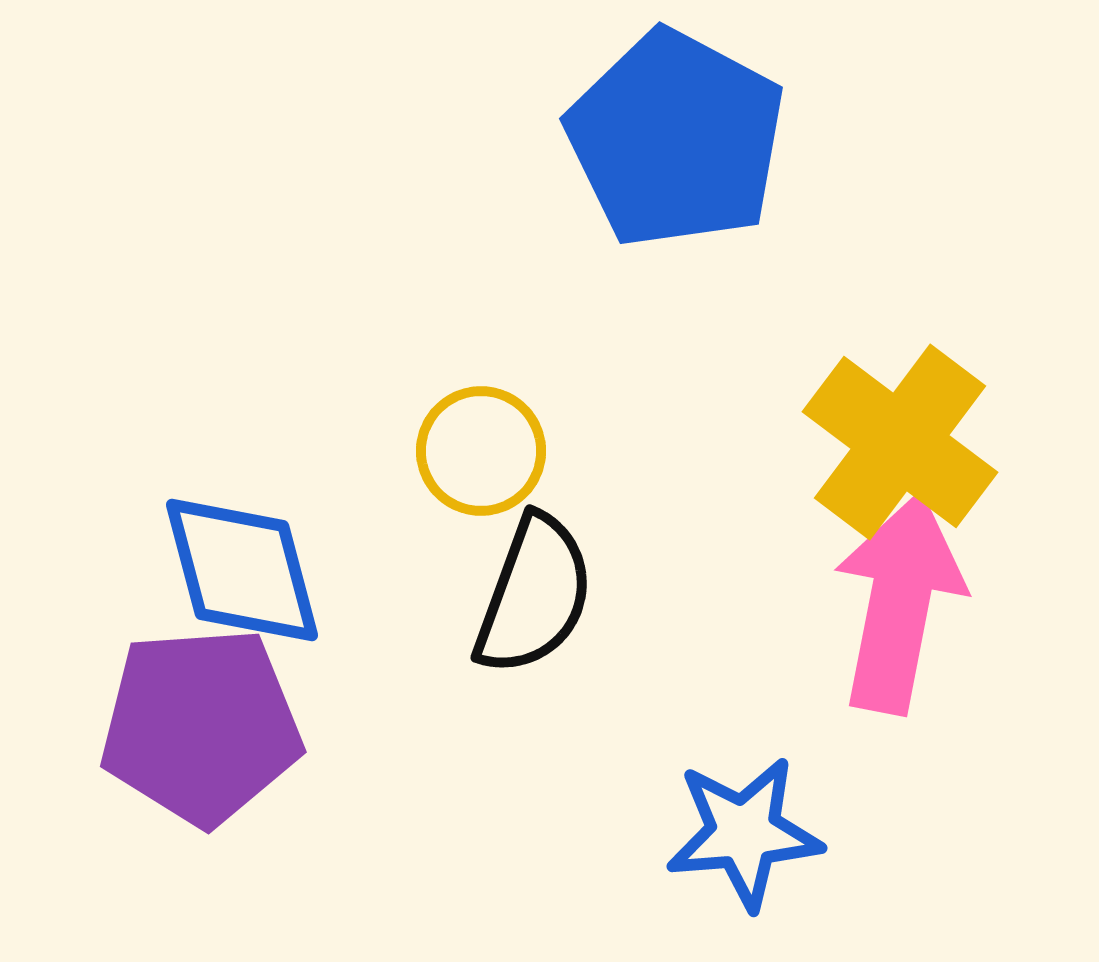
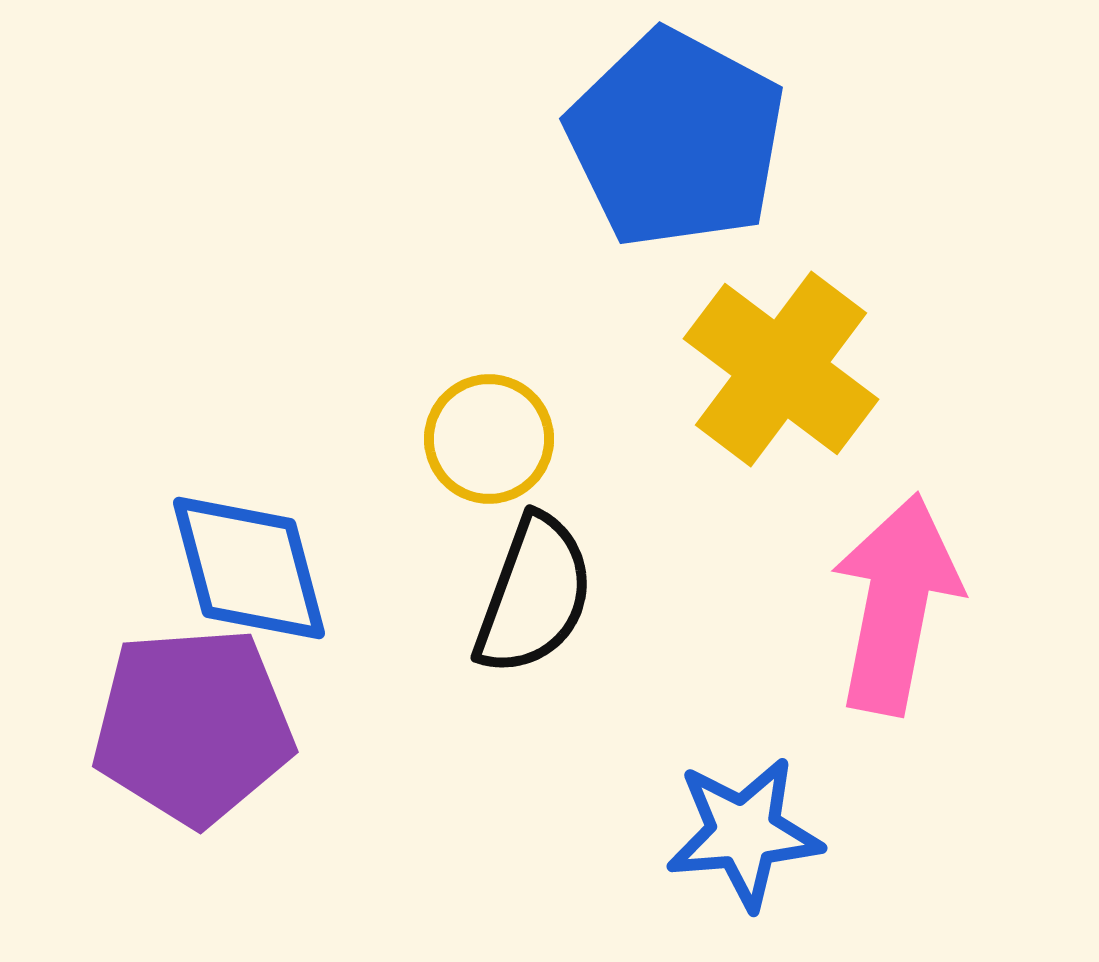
yellow cross: moved 119 px left, 73 px up
yellow circle: moved 8 px right, 12 px up
blue diamond: moved 7 px right, 2 px up
pink arrow: moved 3 px left, 1 px down
purple pentagon: moved 8 px left
